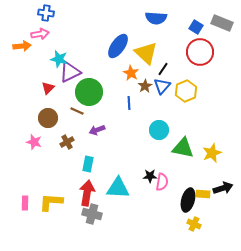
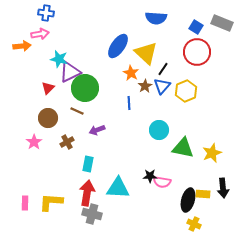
red circle: moved 3 px left
green circle: moved 4 px left, 4 px up
pink star: rotated 21 degrees clockwise
pink semicircle: rotated 90 degrees clockwise
black arrow: rotated 102 degrees clockwise
